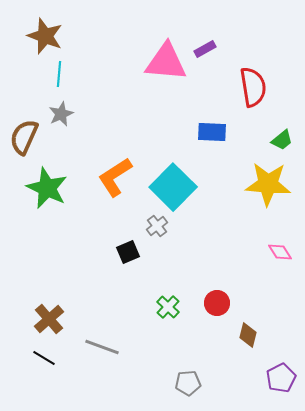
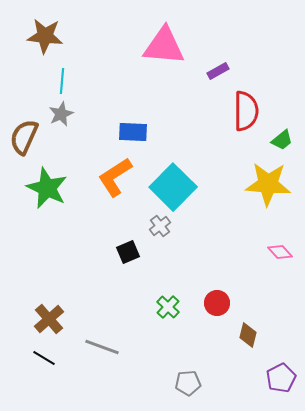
brown star: rotated 15 degrees counterclockwise
purple rectangle: moved 13 px right, 22 px down
pink triangle: moved 2 px left, 16 px up
cyan line: moved 3 px right, 7 px down
red semicircle: moved 7 px left, 24 px down; rotated 9 degrees clockwise
blue rectangle: moved 79 px left
gray cross: moved 3 px right
pink diamond: rotated 10 degrees counterclockwise
